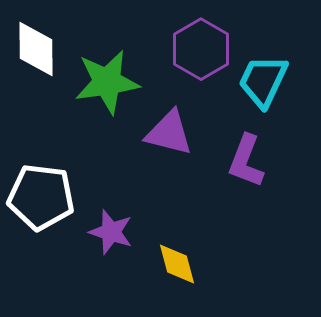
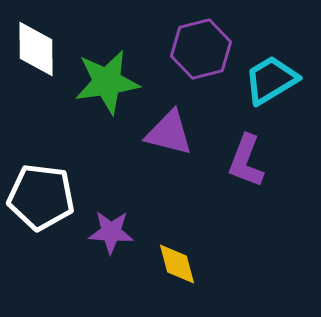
purple hexagon: rotated 16 degrees clockwise
cyan trapezoid: moved 8 px right, 1 px up; rotated 34 degrees clockwise
purple star: rotated 15 degrees counterclockwise
